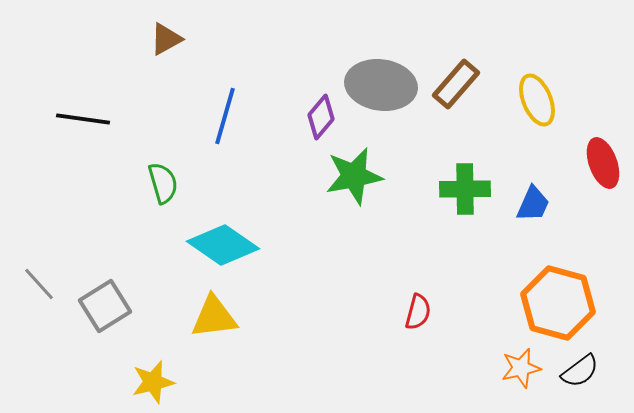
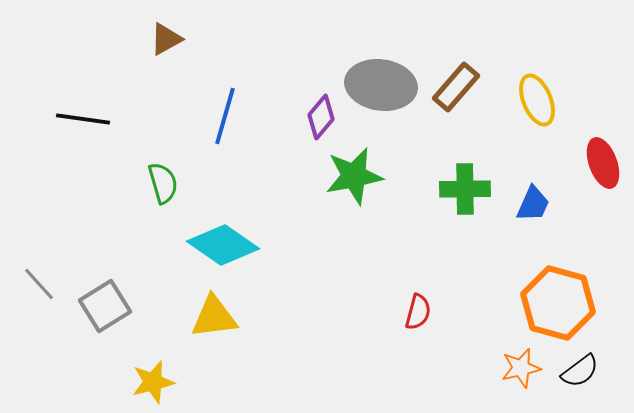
brown rectangle: moved 3 px down
